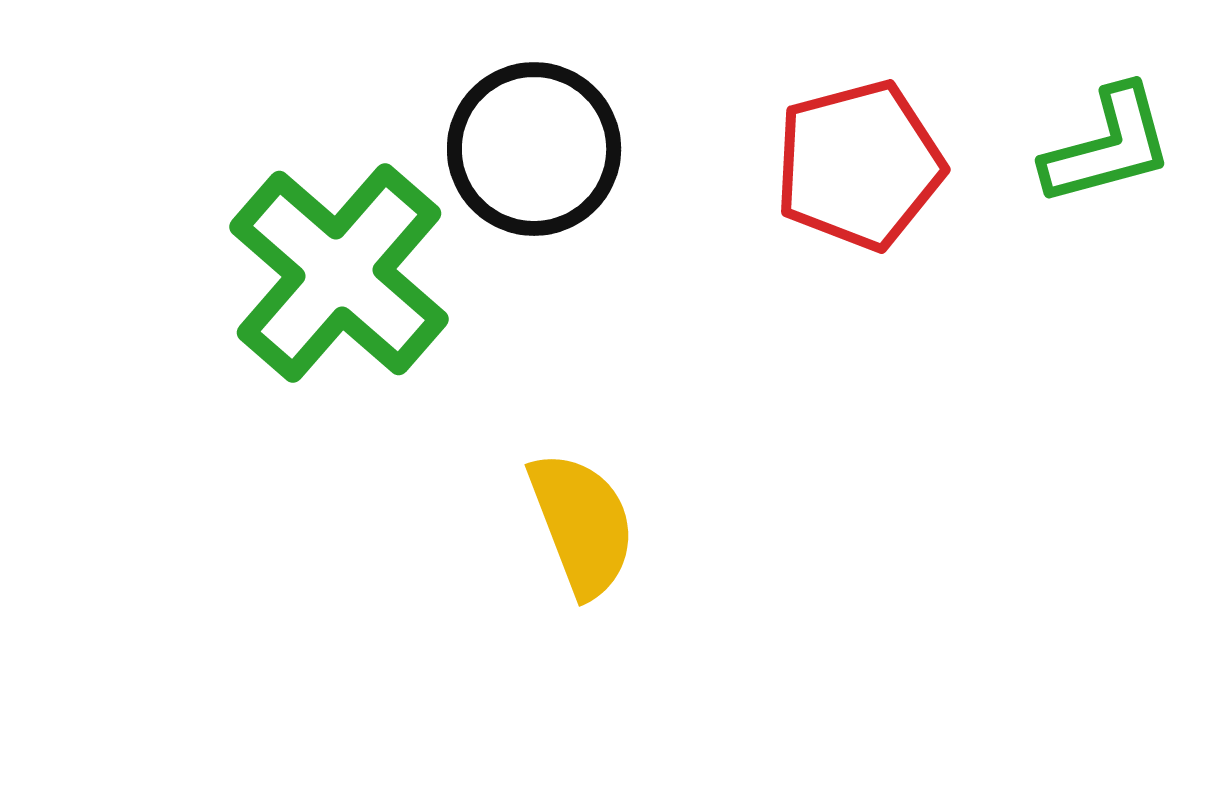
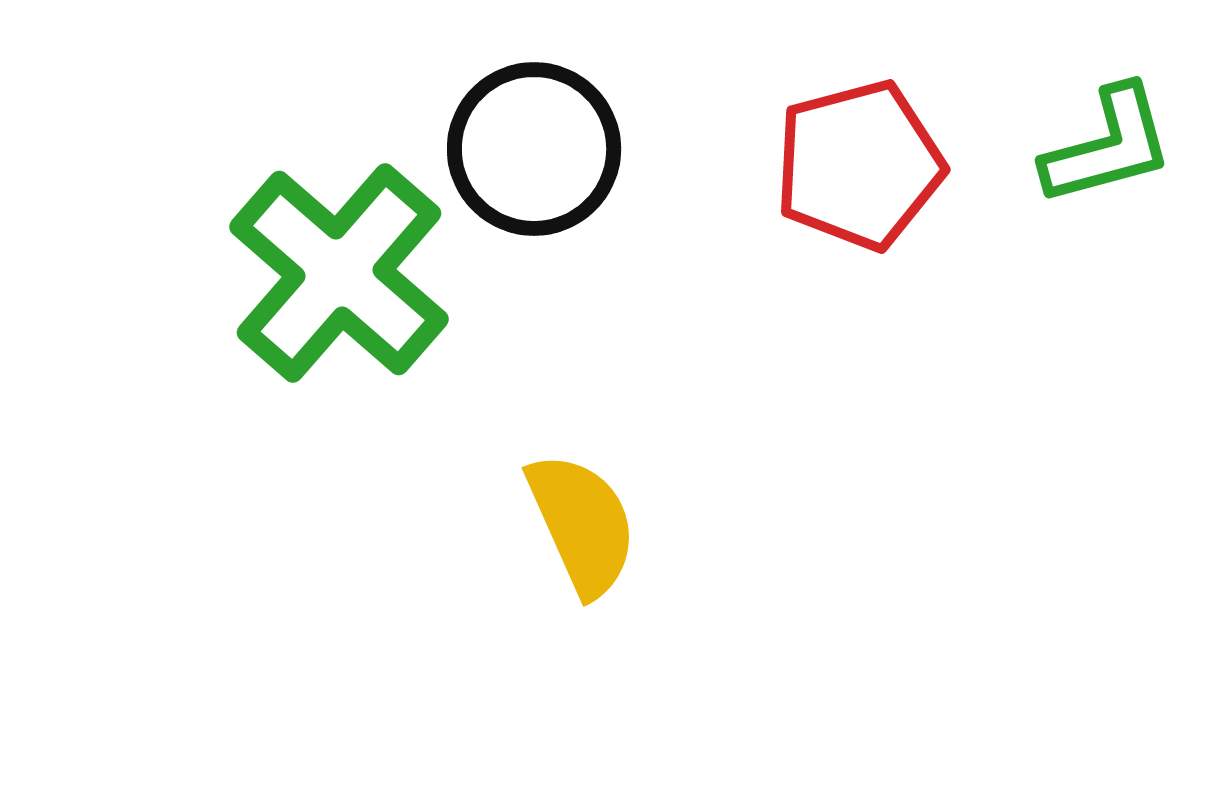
yellow semicircle: rotated 3 degrees counterclockwise
